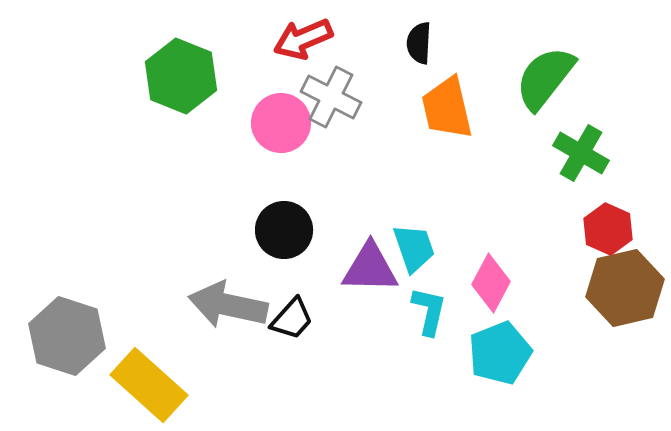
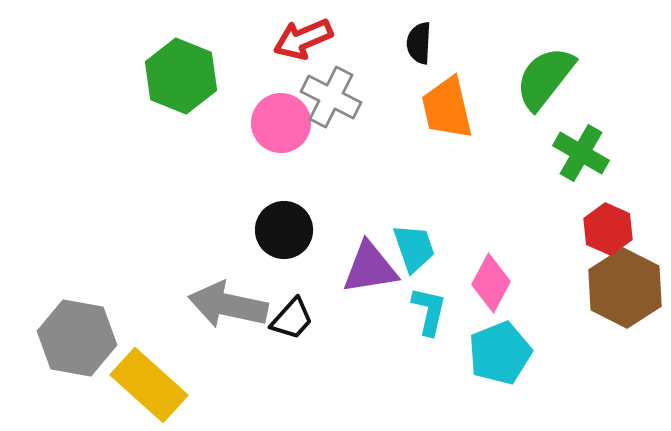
purple triangle: rotated 10 degrees counterclockwise
brown hexagon: rotated 20 degrees counterclockwise
gray hexagon: moved 10 px right, 2 px down; rotated 8 degrees counterclockwise
